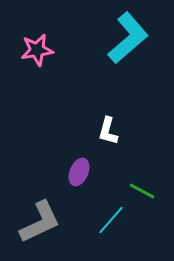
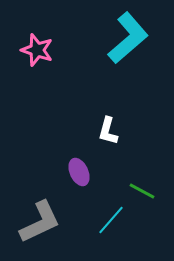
pink star: rotated 28 degrees clockwise
purple ellipse: rotated 48 degrees counterclockwise
